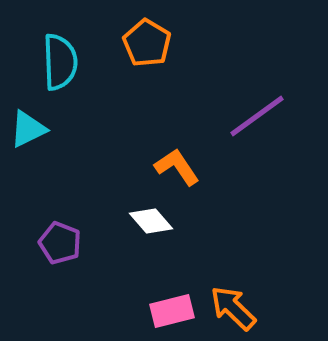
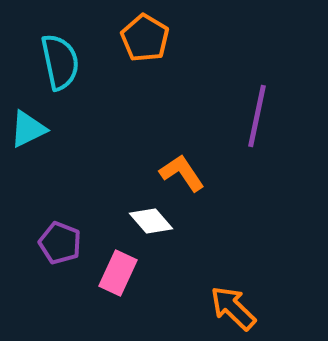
orange pentagon: moved 2 px left, 5 px up
cyan semicircle: rotated 10 degrees counterclockwise
purple line: rotated 42 degrees counterclockwise
orange L-shape: moved 5 px right, 6 px down
pink rectangle: moved 54 px left, 38 px up; rotated 51 degrees counterclockwise
